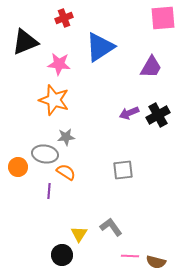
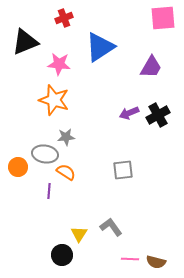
pink line: moved 3 px down
